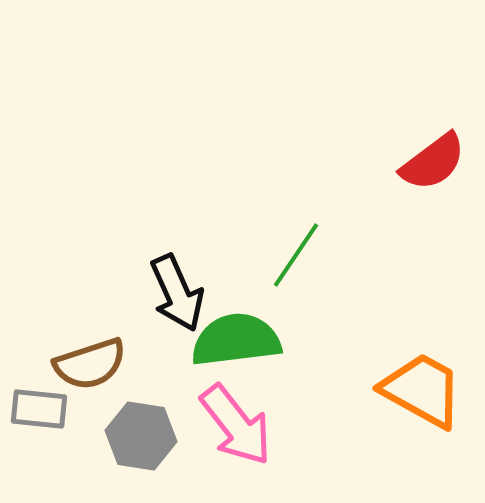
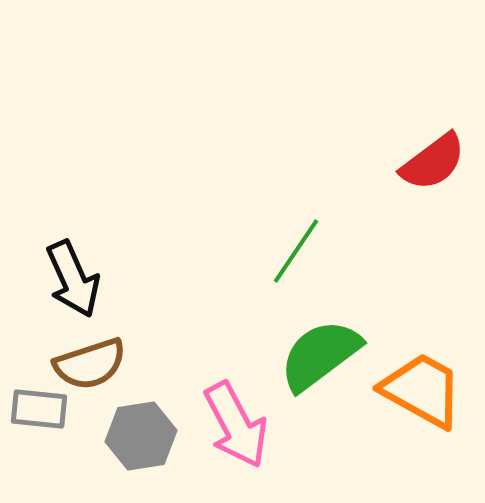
green line: moved 4 px up
black arrow: moved 104 px left, 14 px up
green semicircle: moved 84 px right, 15 px down; rotated 30 degrees counterclockwise
pink arrow: rotated 10 degrees clockwise
gray hexagon: rotated 18 degrees counterclockwise
